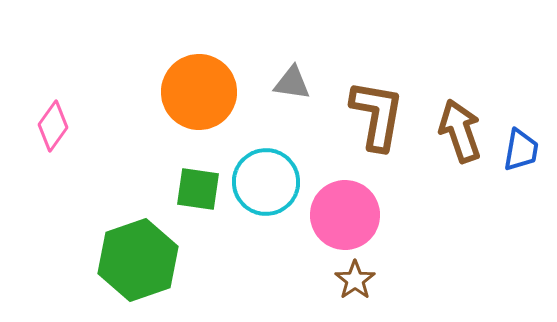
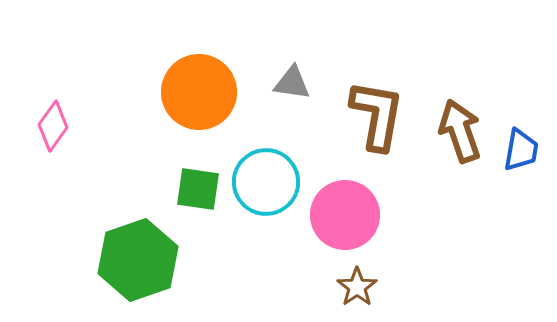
brown star: moved 2 px right, 7 px down
